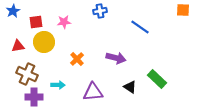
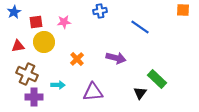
blue star: moved 1 px right, 1 px down
black triangle: moved 10 px right, 6 px down; rotated 32 degrees clockwise
